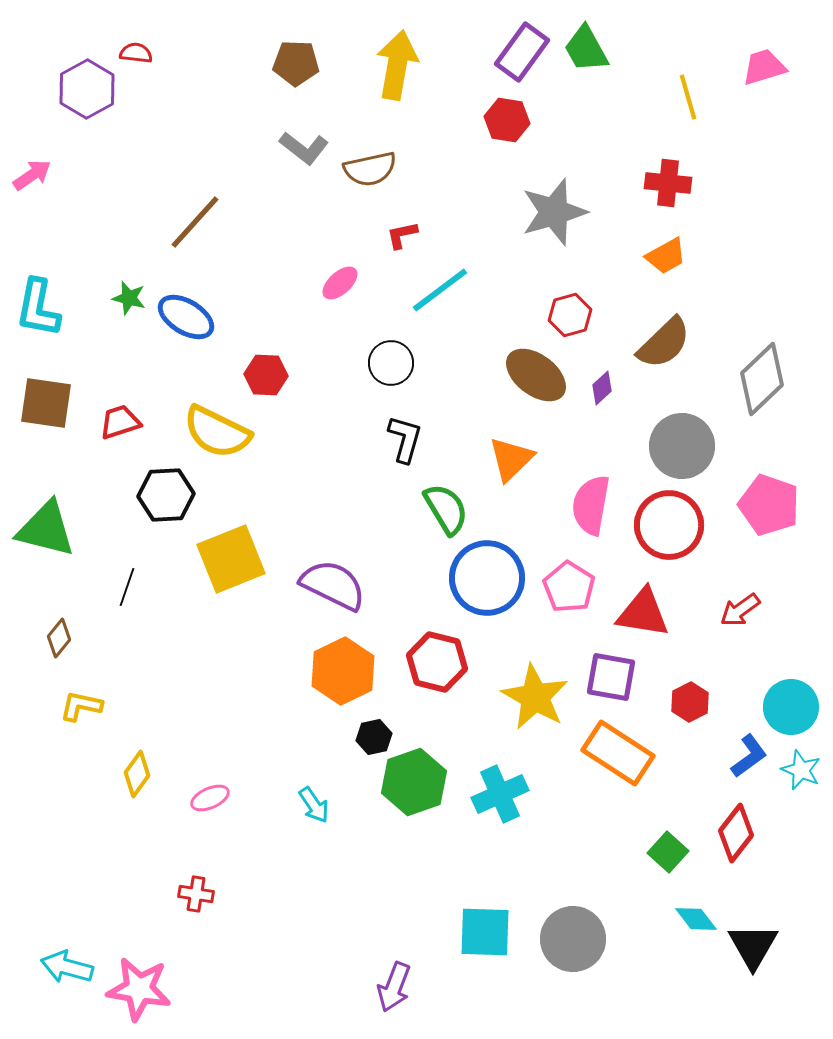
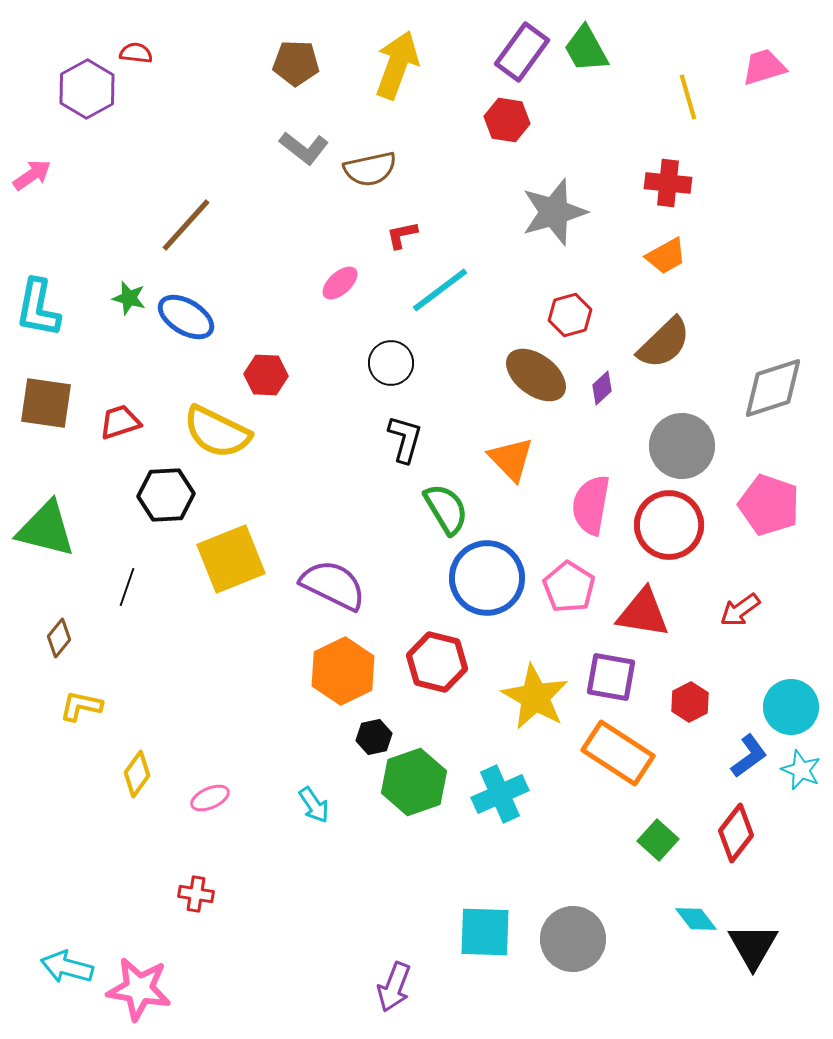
yellow arrow at (397, 65): rotated 10 degrees clockwise
brown line at (195, 222): moved 9 px left, 3 px down
gray diamond at (762, 379): moved 11 px right, 9 px down; rotated 26 degrees clockwise
orange triangle at (511, 459): rotated 30 degrees counterclockwise
green square at (668, 852): moved 10 px left, 12 px up
